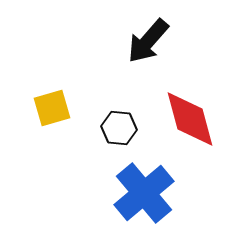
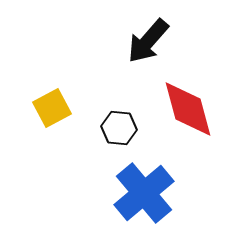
yellow square: rotated 12 degrees counterclockwise
red diamond: moved 2 px left, 10 px up
